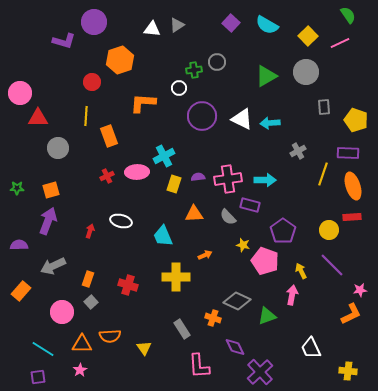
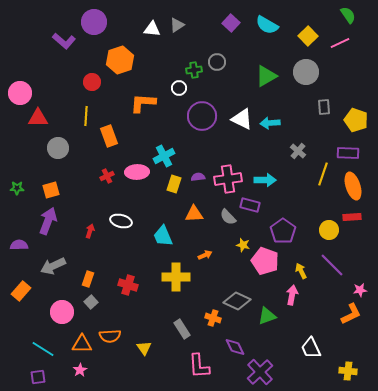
purple L-shape at (64, 41): rotated 25 degrees clockwise
gray cross at (298, 151): rotated 21 degrees counterclockwise
